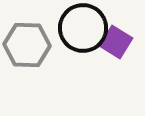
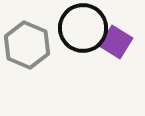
gray hexagon: rotated 21 degrees clockwise
